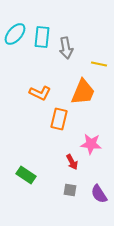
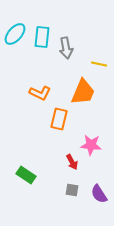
pink star: moved 1 px down
gray square: moved 2 px right
